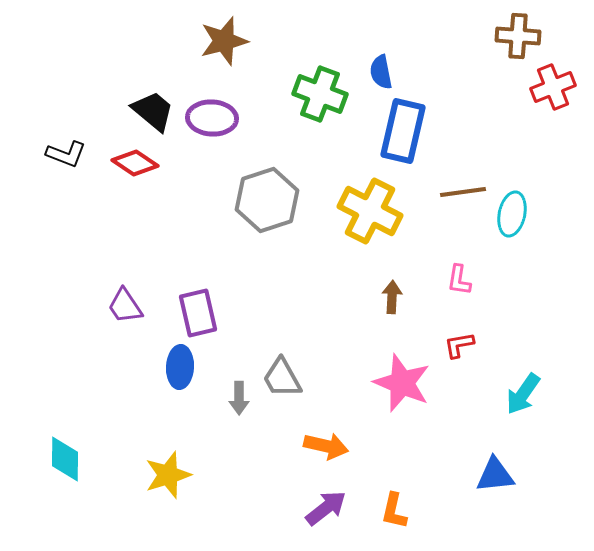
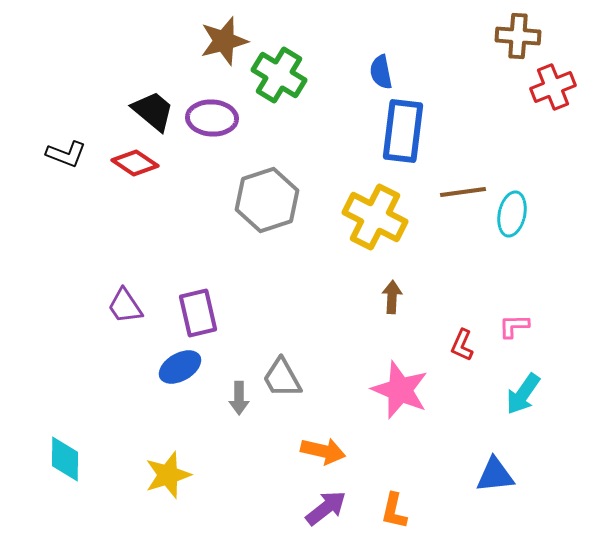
green cross: moved 41 px left, 19 px up; rotated 10 degrees clockwise
blue rectangle: rotated 6 degrees counterclockwise
yellow cross: moved 5 px right, 6 px down
pink L-shape: moved 55 px right, 46 px down; rotated 80 degrees clockwise
red L-shape: moved 3 px right; rotated 56 degrees counterclockwise
blue ellipse: rotated 57 degrees clockwise
pink star: moved 2 px left, 7 px down
orange arrow: moved 3 px left, 5 px down
